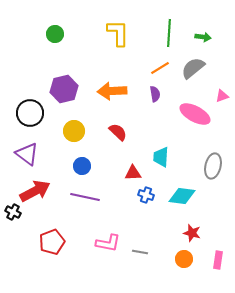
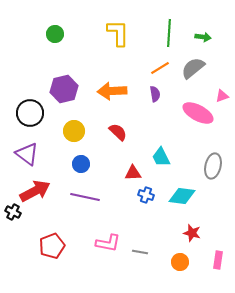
pink ellipse: moved 3 px right, 1 px up
cyan trapezoid: rotated 30 degrees counterclockwise
blue circle: moved 1 px left, 2 px up
red pentagon: moved 4 px down
orange circle: moved 4 px left, 3 px down
